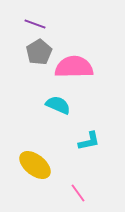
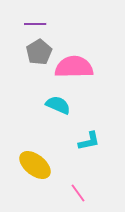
purple line: rotated 20 degrees counterclockwise
